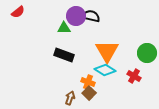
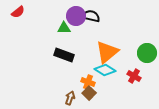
orange triangle: moved 1 px down; rotated 20 degrees clockwise
